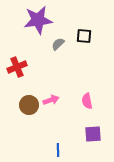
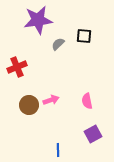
purple square: rotated 24 degrees counterclockwise
